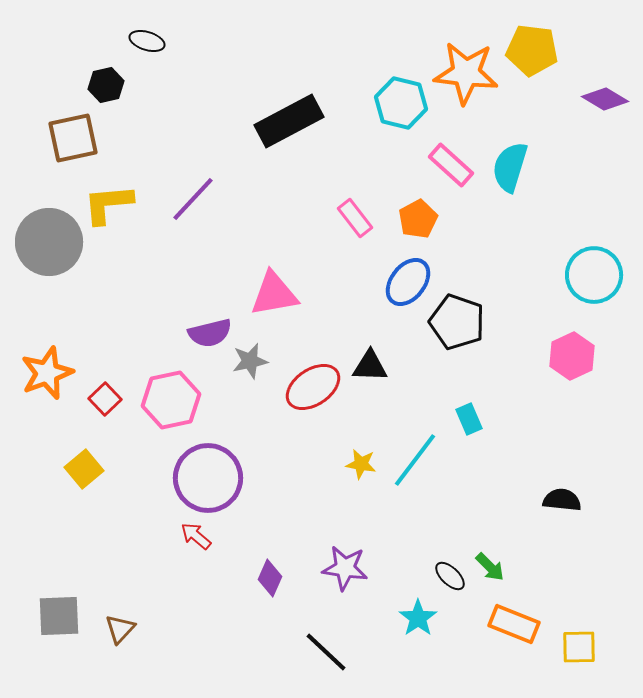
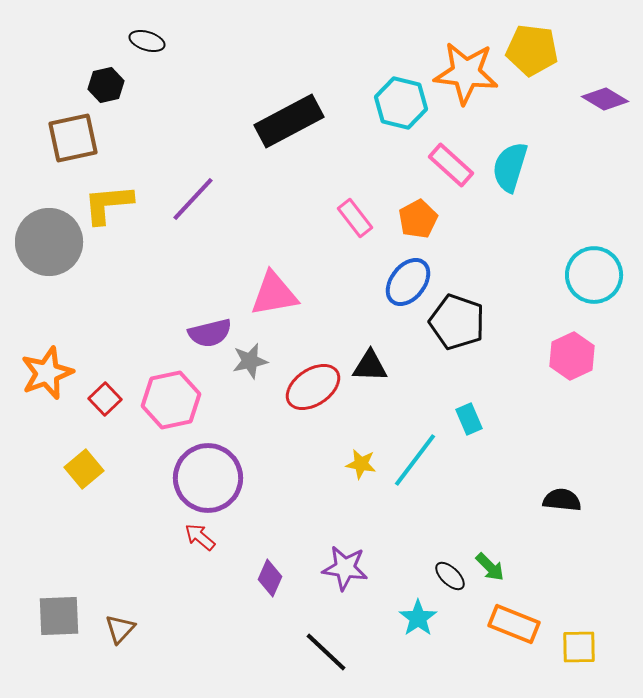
red arrow at (196, 536): moved 4 px right, 1 px down
